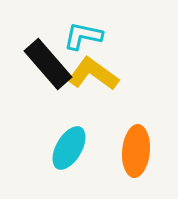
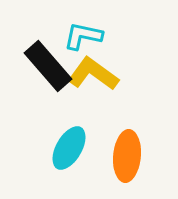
black rectangle: moved 2 px down
orange ellipse: moved 9 px left, 5 px down
